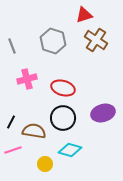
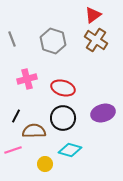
red triangle: moved 9 px right; rotated 18 degrees counterclockwise
gray line: moved 7 px up
black line: moved 5 px right, 6 px up
brown semicircle: rotated 10 degrees counterclockwise
